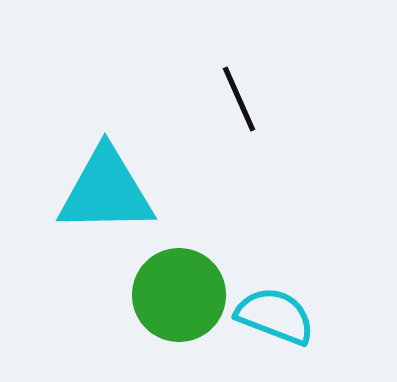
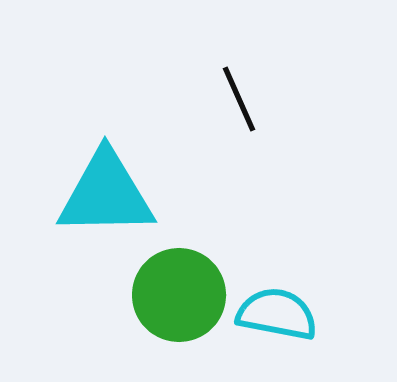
cyan triangle: moved 3 px down
cyan semicircle: moved 2 px right, 2 px up; rotated 10 degrees counterclockwise
